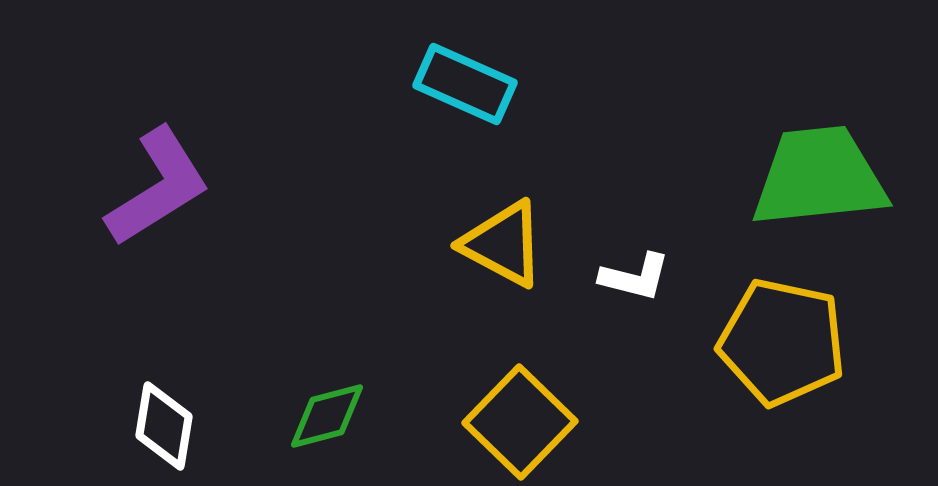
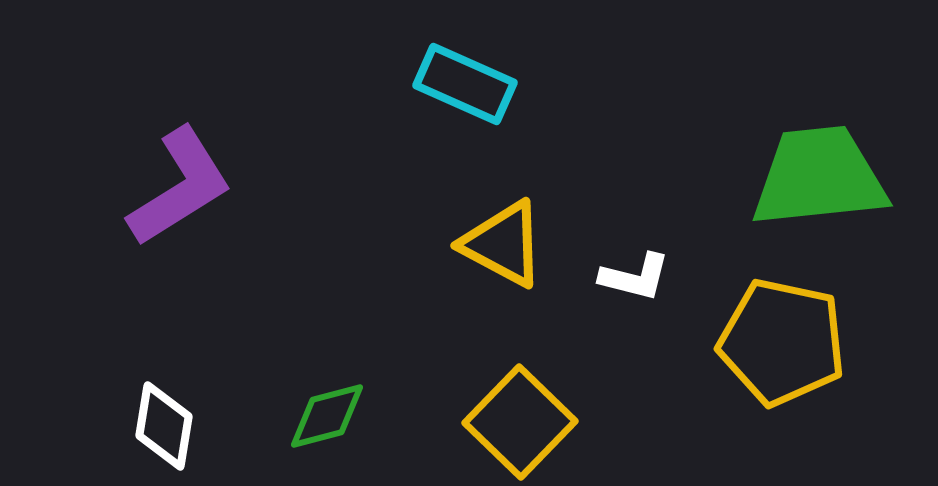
purple L-shape: moved 22 px right
